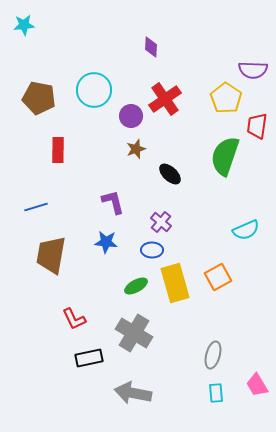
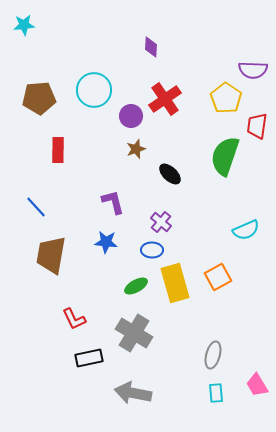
brown pentagon: rotated 16 degrees counterclockwise
blue line: rotated 65 degrees clockwise
